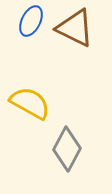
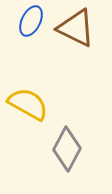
brown triangle: moved 1 px right
yellow semicircle: moved 2 px left, 1 px down
